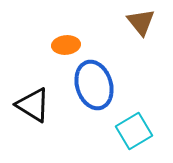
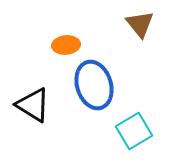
brown triangle: moved 1 px left, 2 px down
